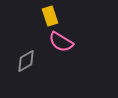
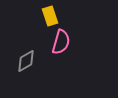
pink semicircle: rotated 105 degrees counterclockwise
